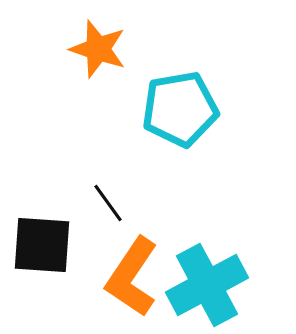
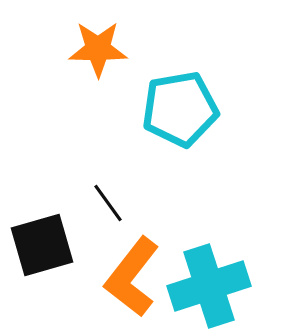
orange star: rotated 18 degrees counterclockwise
black square: rotated 20 degrees counterclockwise
orange L-shape: rotated 4 degrees clockwise
cyan cross: moved 2 px right, 1 px down; rotated 10 degrees clockwise
